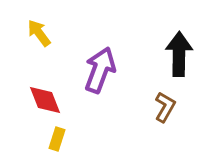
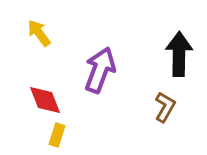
yellow rectangle: moved 4 px up
